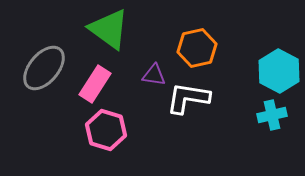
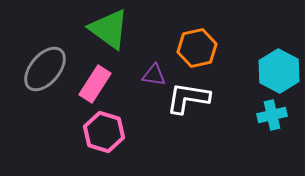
gray ellipse: moved 1 px right, 1 px down
pink hexagon: moved 2 px left, 2 px down
